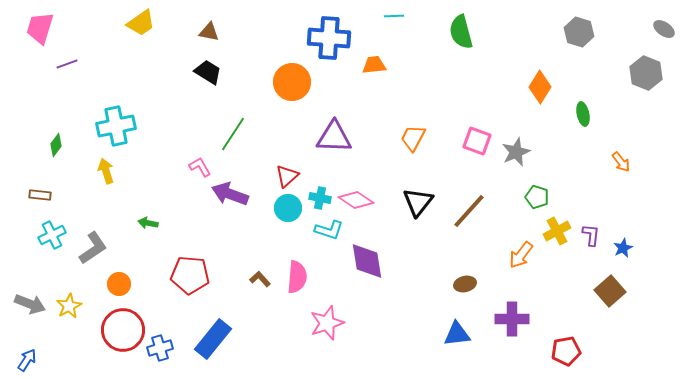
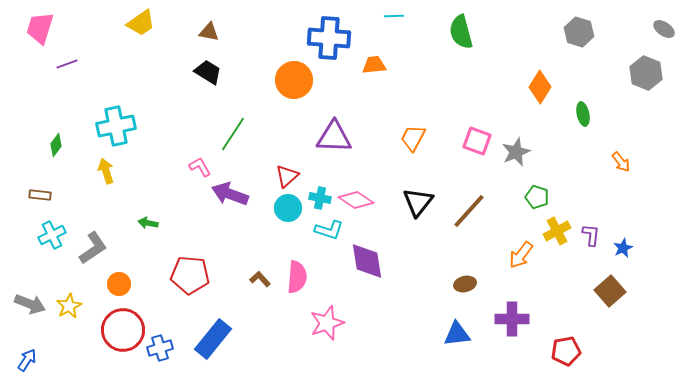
orange circle at (292, 82): moved 2 px right, 2 px up
